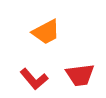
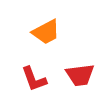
red L-shape: rotated 20 degrees clockwise
